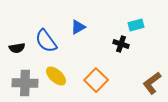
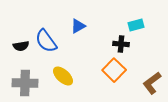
blue triangle: moved 1 px up
black cross: rotated 14 degrees counterclockwise
black semicircle: moved 4 px right, 2 px up
yellow ellipse: moved 7 px right
orange square: moved 18 px right, 10 px up
